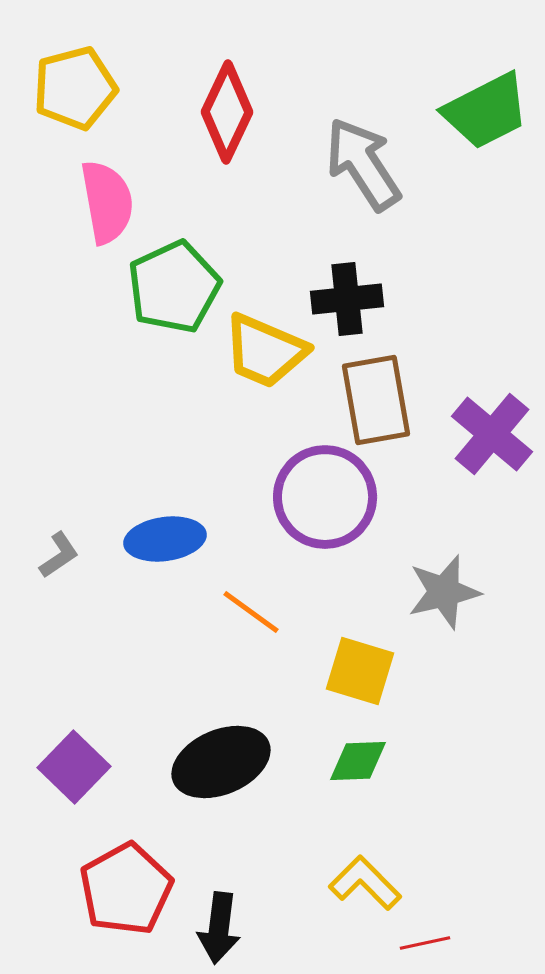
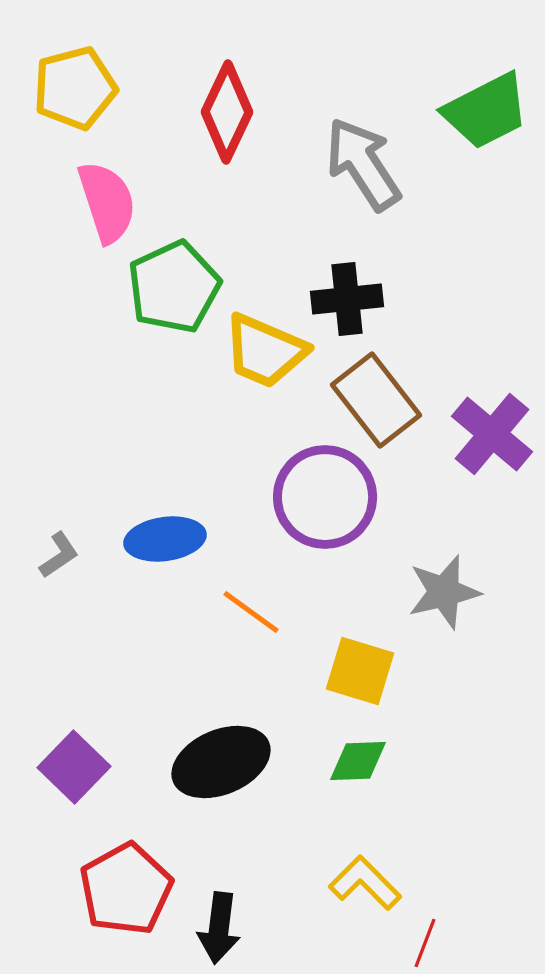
pink semicircle: rotated 8 degrees counterclockwise
brown rectangle: rotated 28 degrees counterclockwise
red line: rotated 57 degrees counterclockwise
